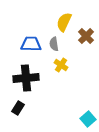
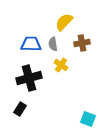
yellow semicircle: rotated 18 degrees clockwise
brown cross: moved 4 px left, 7 px down; rotated 35 degrees clockwise
gray semicircle: moved 1 px left
black cross: moved 3 px right; rotated 10 degrees counterclockwise
black rectangle: moved 2 px right, 1 px down
cyan square: rotated 28 degrees counterclockwise
